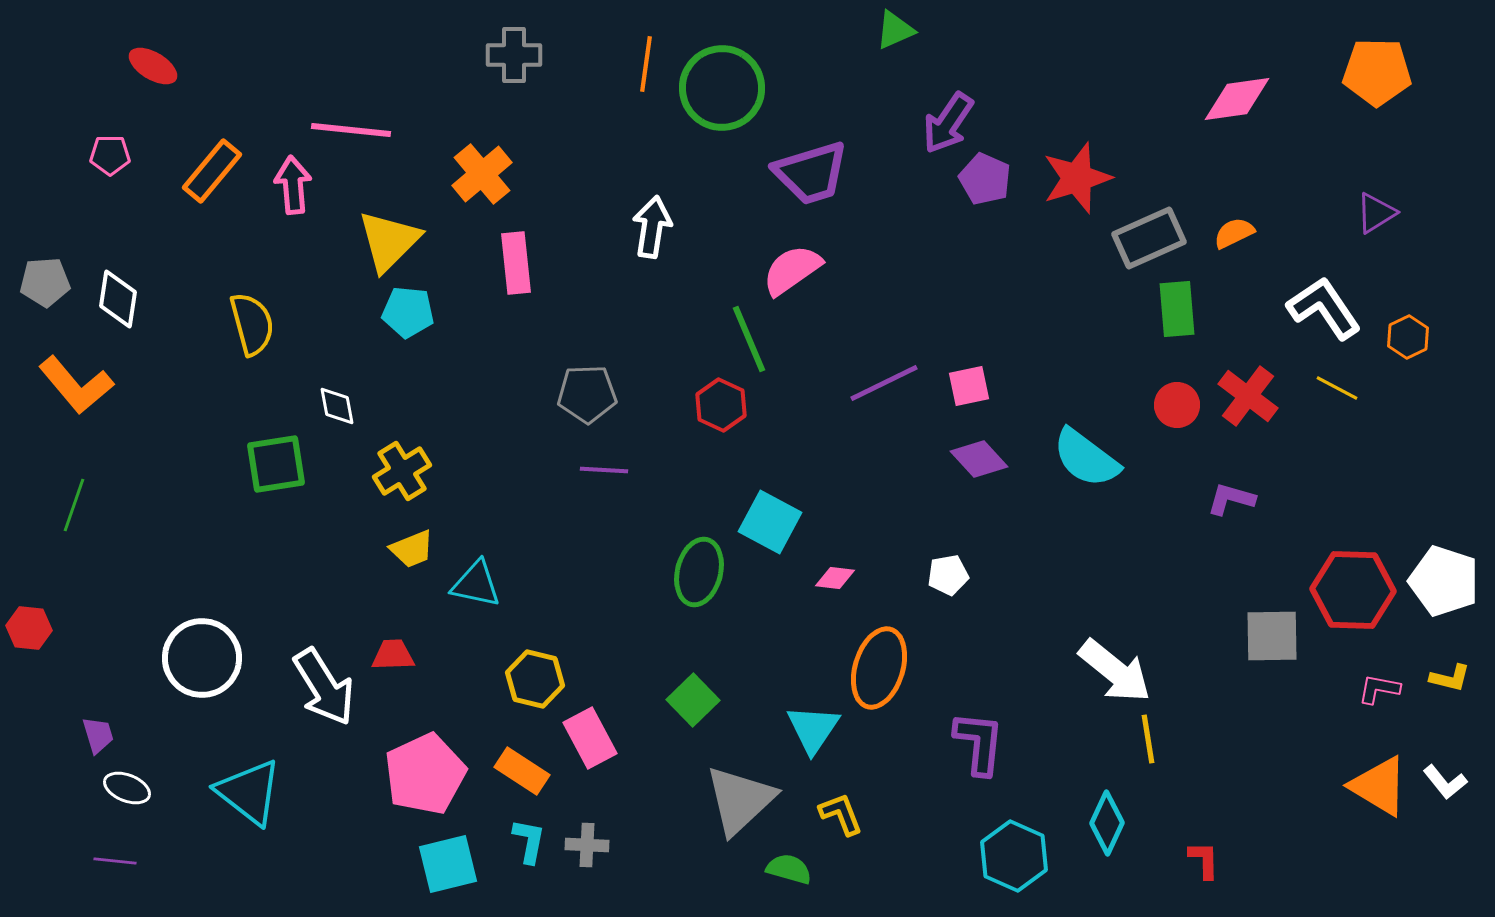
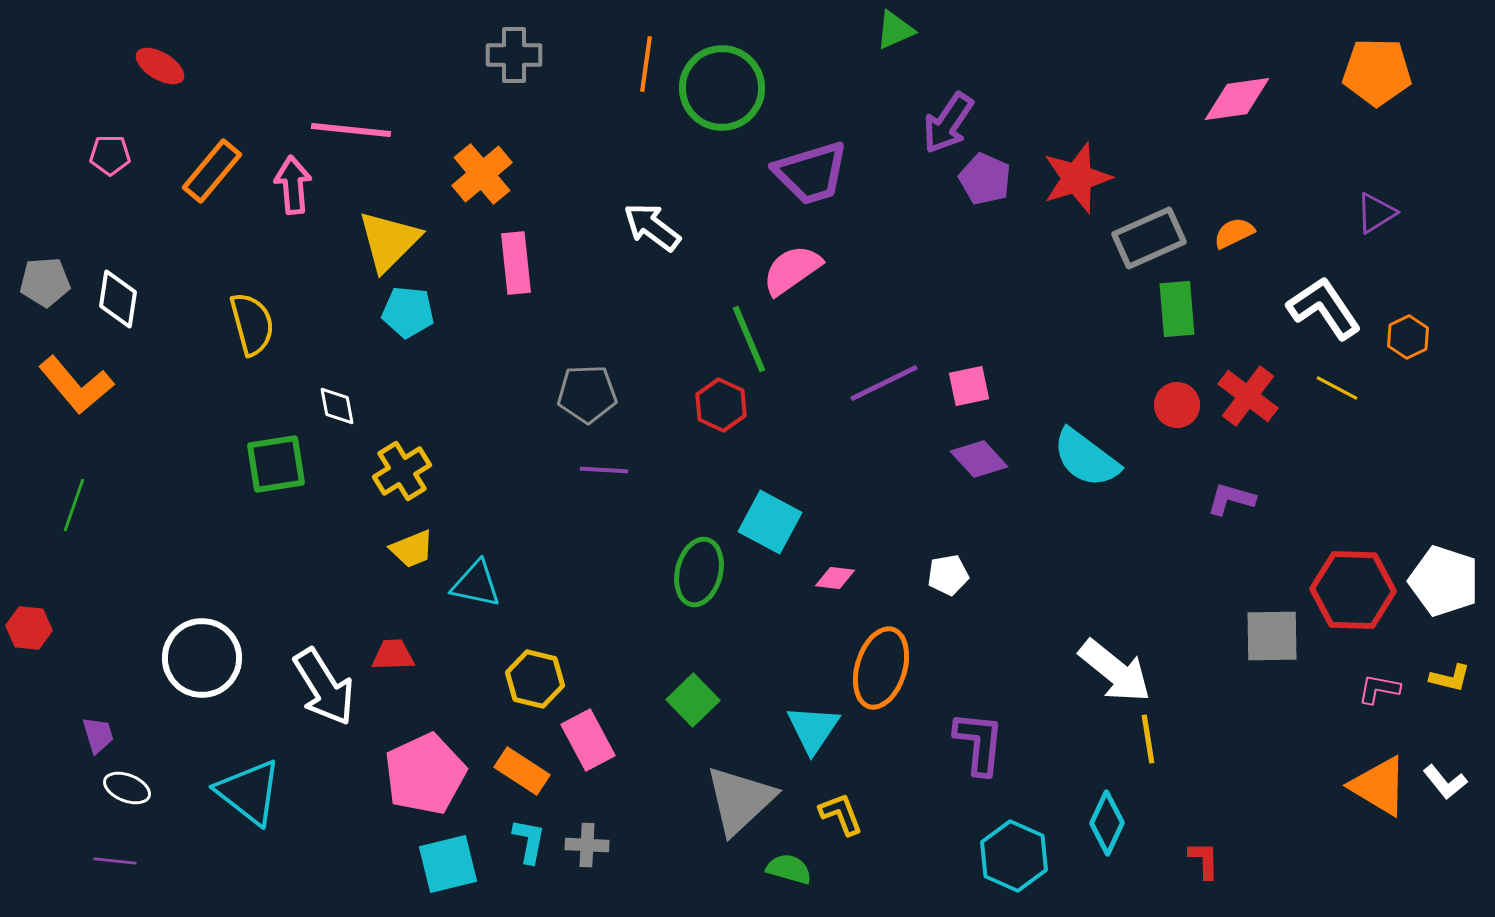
red ellipse at (153, 66): moved 7 px right
white arrow at (652, 227): rotated 62 degrees counterclockwise
orange ellipse at (879, 668): moved 2 px right
pink rectangle at (590, 738): moved 2 px left, 2 px down
